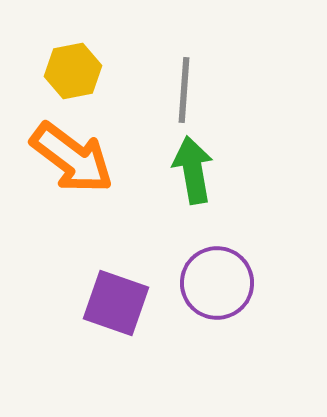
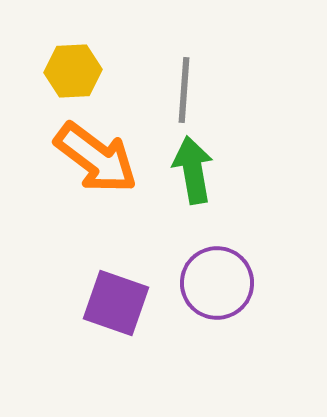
yellow hexagon: rotated 8 degrees clockwise
orange arrow: moved 24 px right
